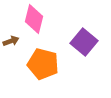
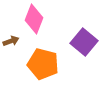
pink diamond: rotated 8 degrees clockwise
